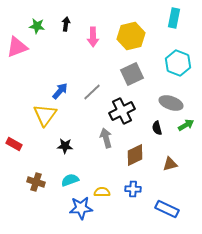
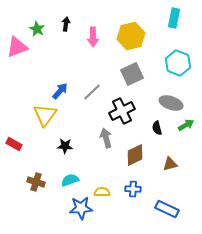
green star: moved 3 px down; rotated 21 degrees clockwise
